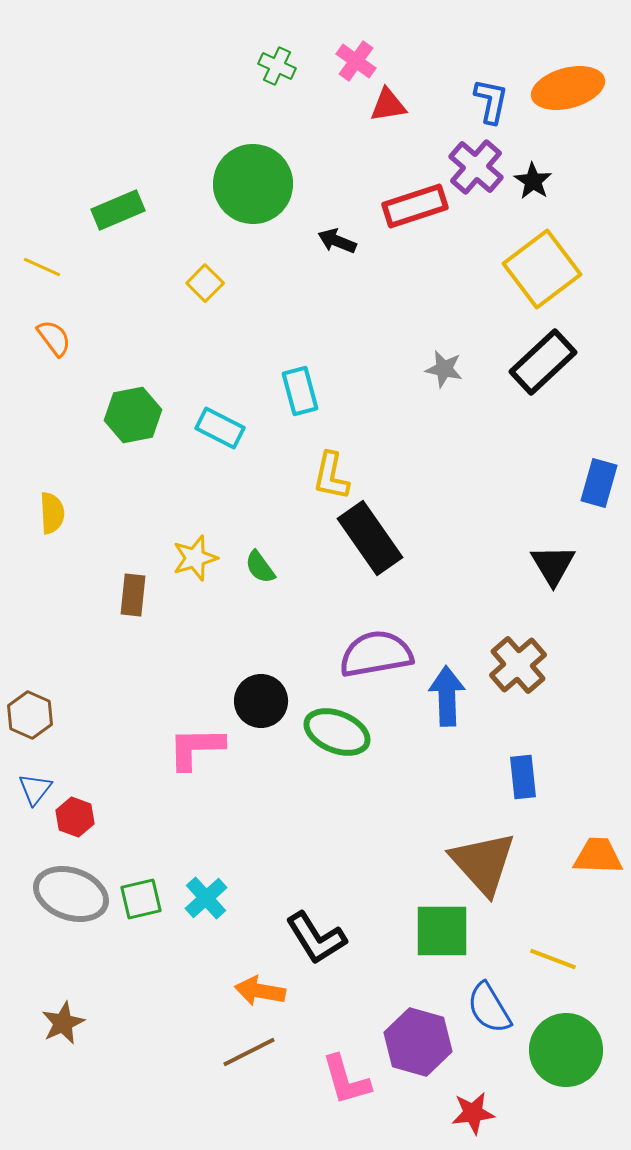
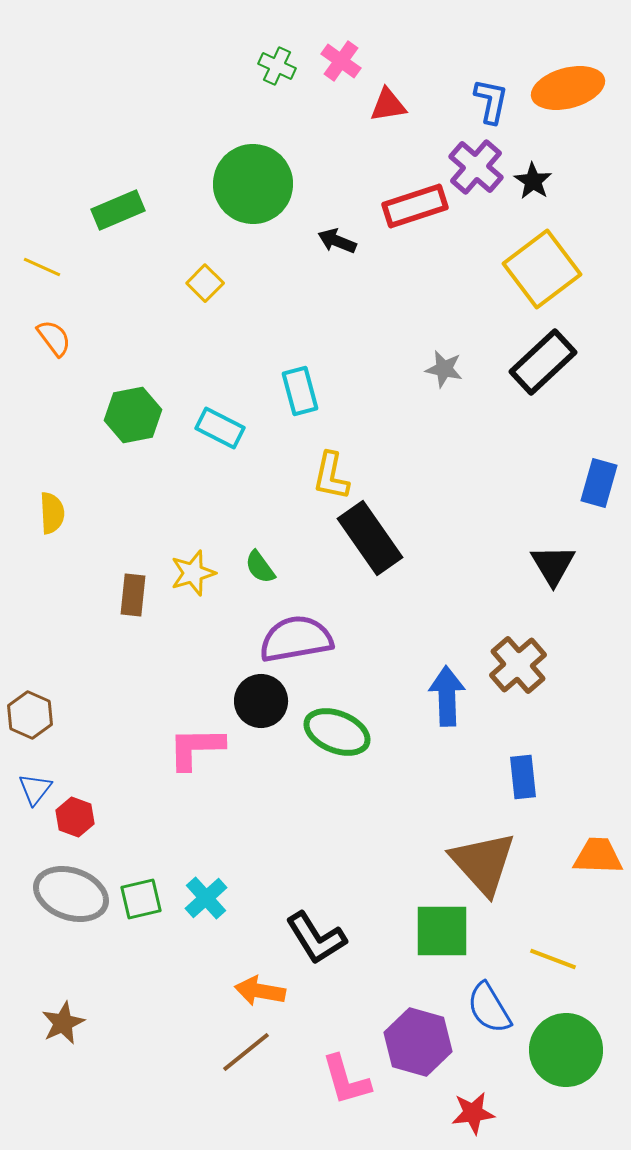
pink cross at (356, 61): moved 15 px left
yellow star at (195, 558): moved 2 px left, 15 px down
purple semicircle at (376, 654): moved 80 px left, 15 px up
brown line at (249, 1052): moved 3 px left; rotated 12 degrees counterclockwise
